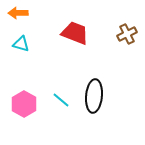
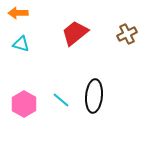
red trapezoid: rotated 60 degrees counterclockwise
